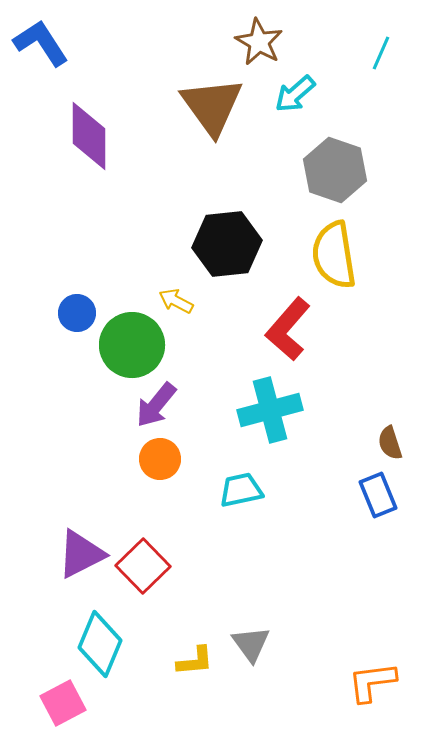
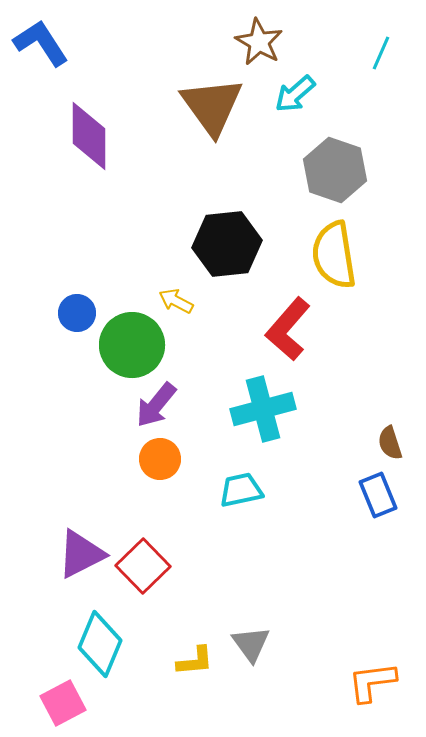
cyan cross: moved 7 px left, 1 px up
